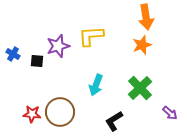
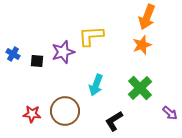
orange arrow: moved 1 px right; rotated 30 degrees clockwise
purple star: moved 5 px right, 6 px down
brown circle: moved 5 px right, 1 px up
